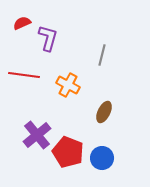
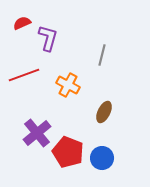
red line: rotated 28 degrees counterclockwise
purple cross: moved 2 px up
